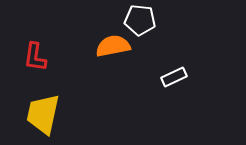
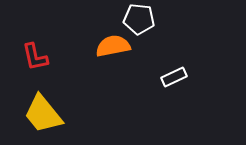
white pentagon: moved 1 px left, 1 px up
red L-shape: rotated 20 degrees counterclockwise
yellow trapezoid: rotated 51 degrees counterclockwise
